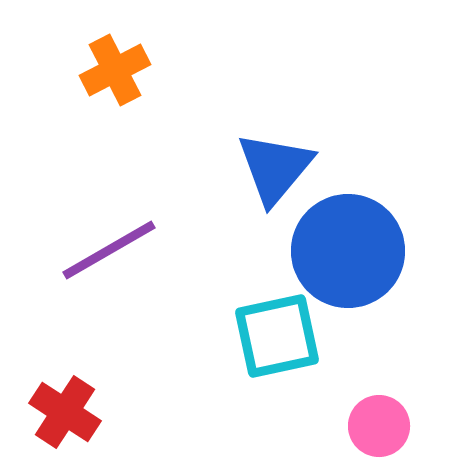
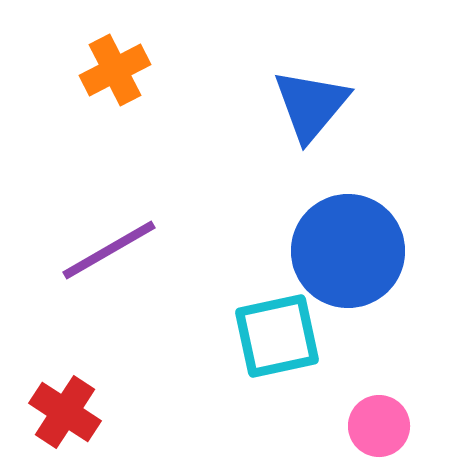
blue triangle: moved 36 px right, 63 px up
